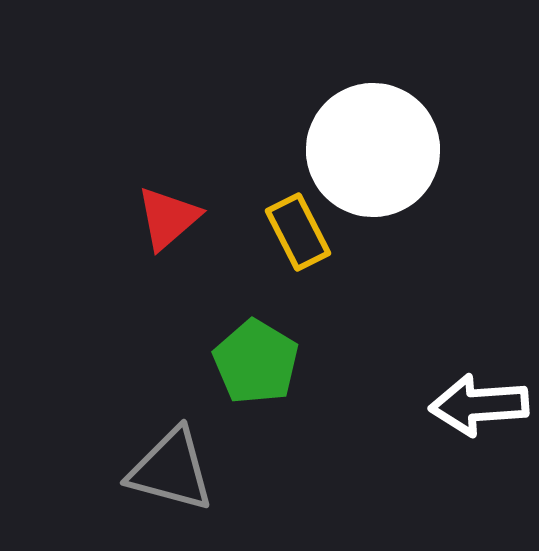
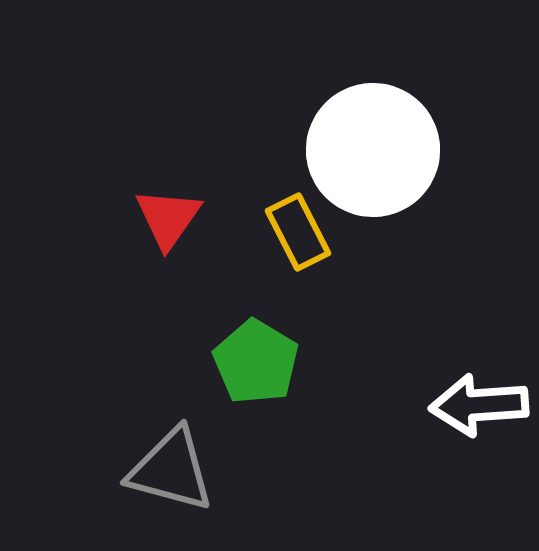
red triangle: rotated 14 degrees counterclockwise
